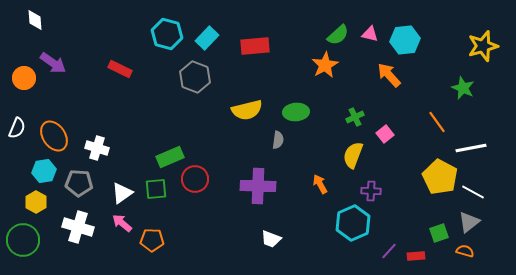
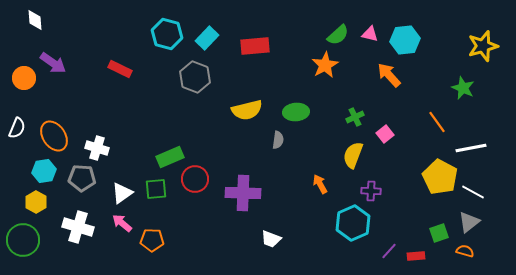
gray pentagon at (79, 183): moved 3 px right, 5 px up
purple cross at (258, 186): moved 15 px left, 7 px down
